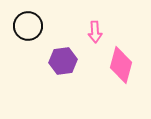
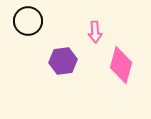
black circle: moved 5 px up
